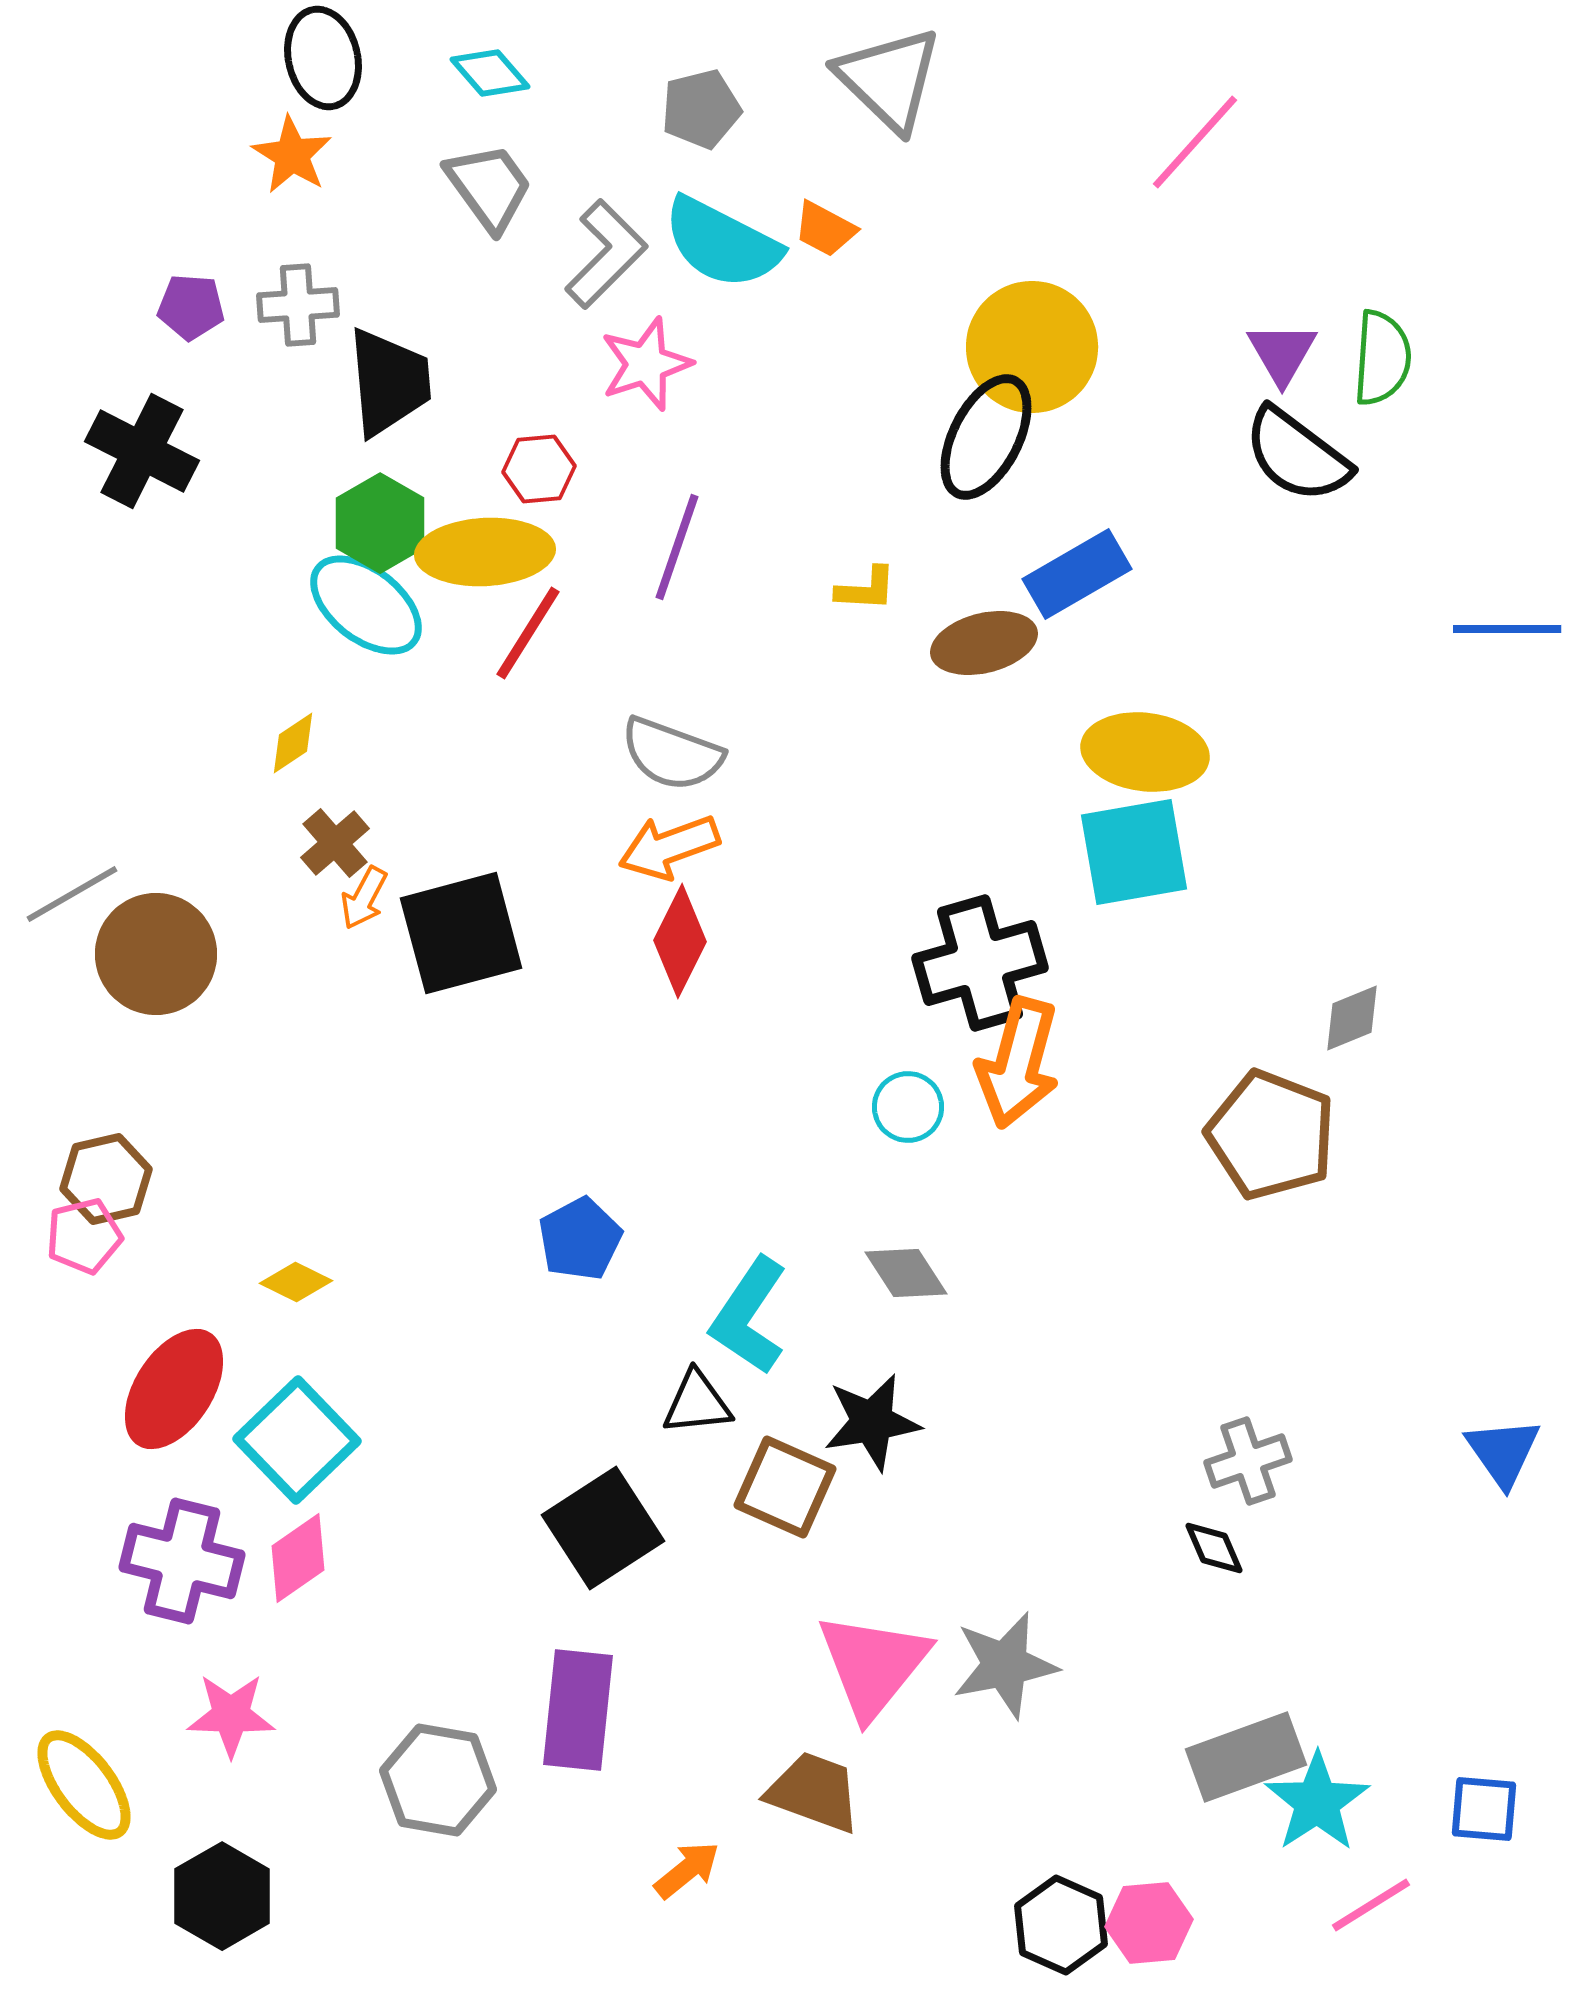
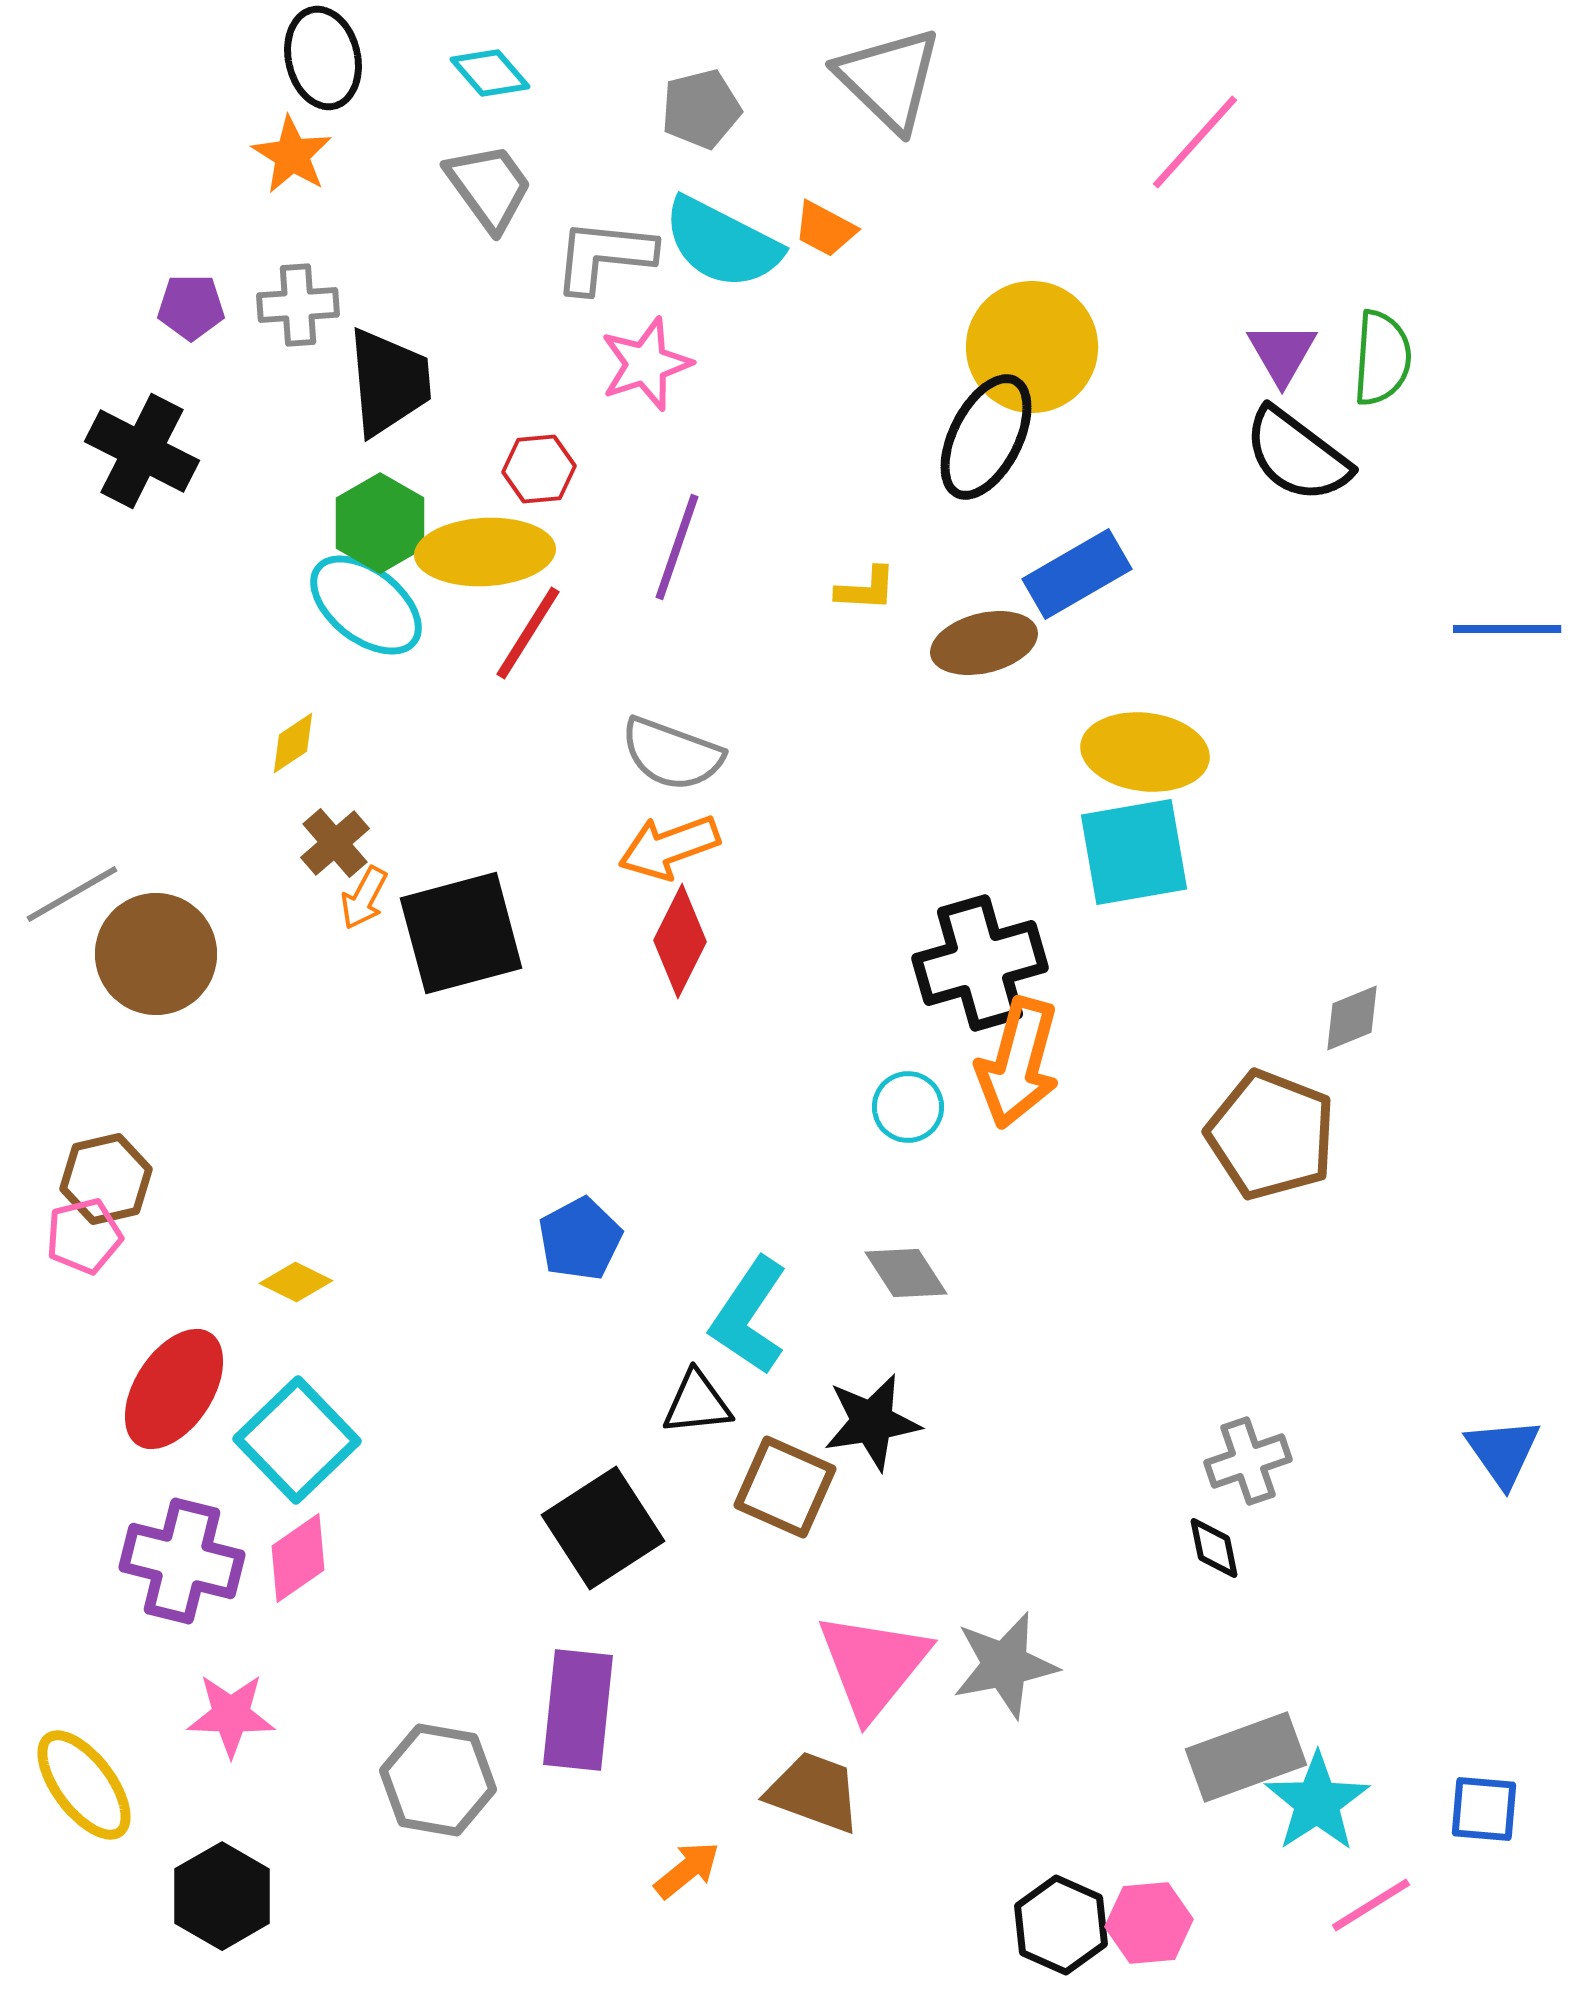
gray L-shape at (606, 254): moved 2 px left, 2 px down; rotated 129 degrees counterclockwise
purple pentagon at (191, 307): rotated 4 degrees counterclockwise
black diamond at (1214, 1548): rotated 12 degrees clockwise
